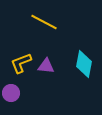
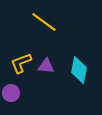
yellow line: rotated 8 degrees clockwise
cyan diamond: moved 5 px left, 6 px down
